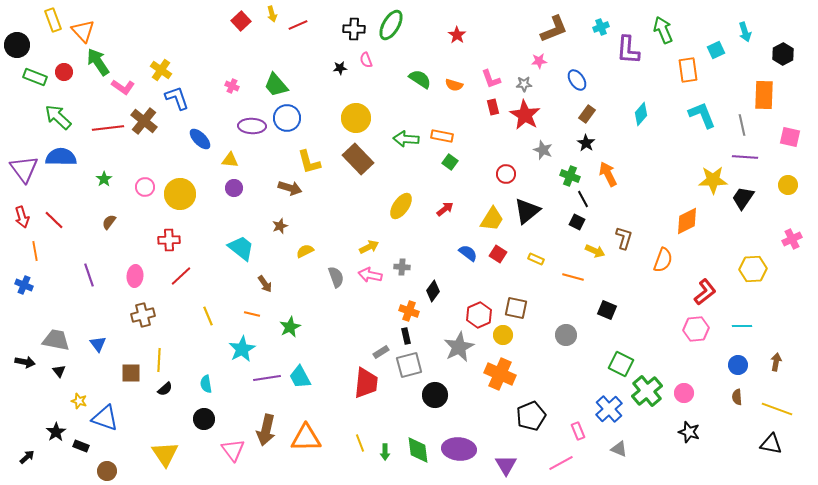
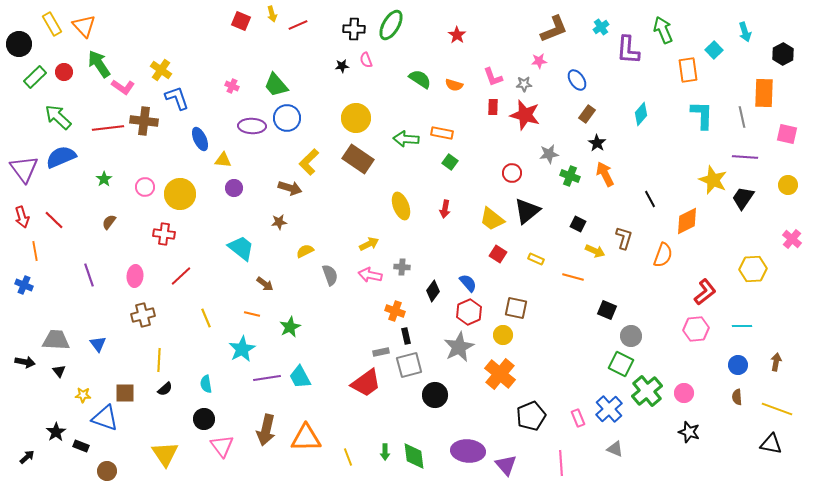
yellow rectangle at (53, 20): moved 1 px left, 4 px down; rotated 10 degrees counterclockwise
red square at (241, 21): rotated 24 degrees counterclockwise
cyan cross at (601, 27): rotated 14 degrees counterclockwise
orange triangle at (83, 31): moved 1 px right, 5 px up
black circle at (17, 45): moved 2 px right, 1 px up
cyan square at (716, 50): moved 2 px left; rotated 18 degrees counterclockwise
green arrow at (98, 62): moved 1 px right, 2 px down
black star at (340, 68): moved 2 px right, 2 px up
green rectangle at (35, 77): rotated 65 degrees counterclockwise
pink L-shape at (491, 79): moved 2 px right, 2 px up
orange rectangle at (764, 95): moved 2 px up
red rectangle at (493, 107): rotated 14 degrees clockwise
red star at (525, 115): rotated 16 degrees counterclockwise
cyan L-shape at (702, 115): rotated 24 degrees clockwise
brown cross at (144, 121): rotated 32 degrees counterclockwise
gray line at (742, 125): moved 8 px up
orange rectangle at (442, 136): moved 3 px up
pink square at (790, 137): moved 3 px left, 3 px up
blue ellipse at (200, 139): rotated 20 degrees clockwise
black star at (586, 143): moved 11 px right
gray star at (543, 150): moved 6 px right, 4 px down; rotated 30 degrees counterclockwise
blue semicircle at (61, 157): rotated 24 degrees counterclockwise
brown rectangle at (358, 159): rotated 12 degrees counterclockwise
yellow triangle at (230, 160): moved 7 px left
yellow L-shape at (309, 162): rotated 60 degrees clockwise
red circle at (506, 174): moved 6 px right, 1 px up
orange arrow at (608, 174): moved 3 px left
yellow star at (713, 180): rotated 24 degrees clockwise
black line at (583, 199): moved 67 px right
yellow ellipse at (401, 206): rotated 56 degrees counterclockwise
red arrow at (445, 209): rotated 138 degrees clockwise
yellow trapezoid at (492, 219): rotated 96 degrees clockwise
black square at (577, 222): moved 1 px right, 2 px down
brown star at (280, 226): moved 1 px left, 4 px up; rotated 14 degrees clockwise
pink cross at (792, 239): rotated 24 degrees counterclockwise
red cross at (169, 240): moved 5 px left, 6 px up; rotated 10 degrees clockwise
yellow arrow at (369, 247): moved 3 px up
blue semicircle at (468, 253): moved 30 px down; rotated 12 degrees clockwise
orange semicircle at (663, 260): moved 5 px up
gray semicircle at (336, 277): moved 6 px left, 2 px up
brown arrow at (265, 284): rotated 18 degrees counterclockwise
orange cross at (409, 311): moved 14 px left
red hexagon at (479, 315): moved 10 px left, 3 px up
yellow line at (208, 316): moved 2 px left, 2 px down
gray circle at (566, 335): moved 65 px right, 1 px down
gray trapezoid at (56, 340): rotated 8 degrees counterclockwise
gray rectangle at (381, 352): rotated 21 degrees clockwise
brown square at (131, 373): moved 6 px left, 20 px down
orange cross at (500, 374): rotated 16 degrees clockwise
red trapezoid at (366, 383): rotated 48 degrees clockwise
yellow star at (79, 401): moved 4 px right, 6 px up; rotated 14 degrees counterclockwise
pink rectangle at (578, 431): moved 13 px up
yellow line at (360, 443): moved 12 px left, 14 px down
purple ellipse at (459, 449): moved 9 px right, 2 px down
gray triangle at (619, 449): moved 4 px left
pink triangle at (233, 450): moved 11 px left, 4 px up
green diamond at (418, 450): moved 4 px left, 6 px down
pink line at (561, 463): rotated 65 degrees counterclockwise
purple triangle at (506, 465): rotated 10 degrees counterclockwise
